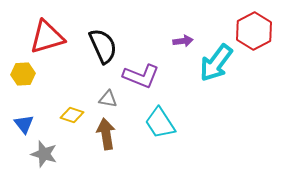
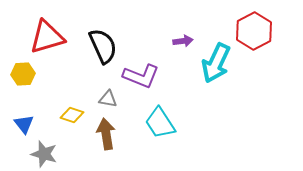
cyan arrow: rotated 12 degrees counterclockwise
